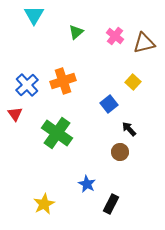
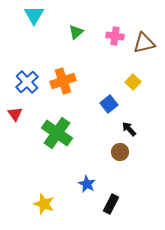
pink cross: rotated 30 degrees counterclockwise
blue cross: moved 3 px up
yellow star: rotated 25 degrees counterclockwise
